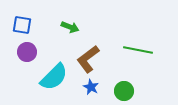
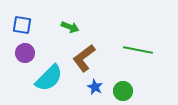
purple circle: moved 2 px left, 1 px down
brown L-shape: moved 4 px left, 1 px up
cyan semicircle: moved 5 px left, 1 px down
blue star: moved 4 px right
green circle: moved 1 px left
